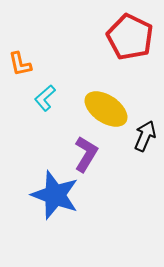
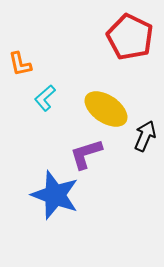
purple L-shape: rotated 138 degrees counterclockwise
